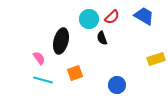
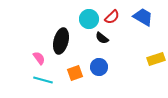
blue trapezoid: moved 1 px left, 1 px down
black semicircle: rotated 32 degrees counterclockwise
blue circle: moved 18 px left, 18 px up
